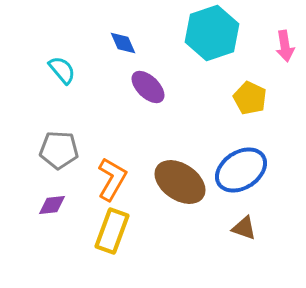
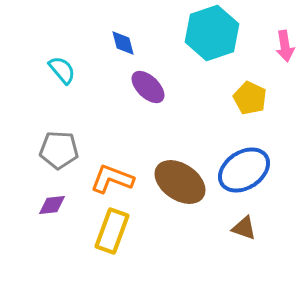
blue diamond: rotated 8 degrees clockwise
blue ellipse: moved 3 px right
orange L-shape: rotated 99 degrees counterclockwise
